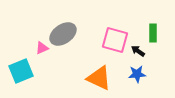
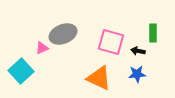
gray ellipse: rotated 12 degrees clockwise
pink square: moved 4 px left, 2 px down
black arrow: rotated 24 degrees counterclockwise
cyan square: rotated 20 degrees counterclockwise
